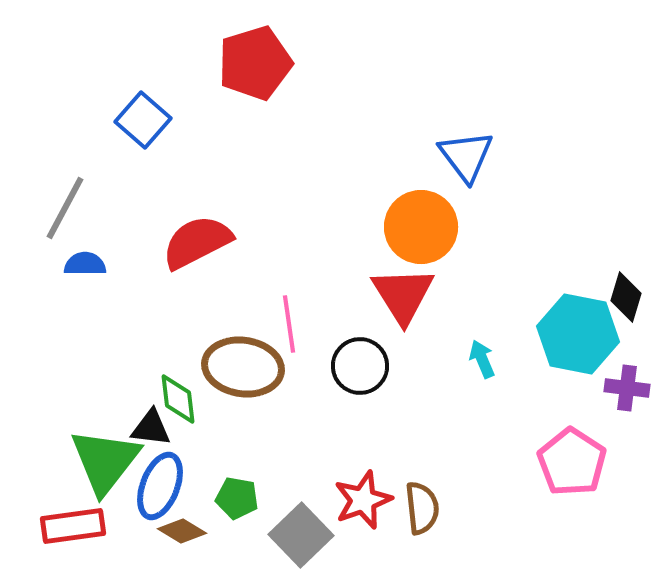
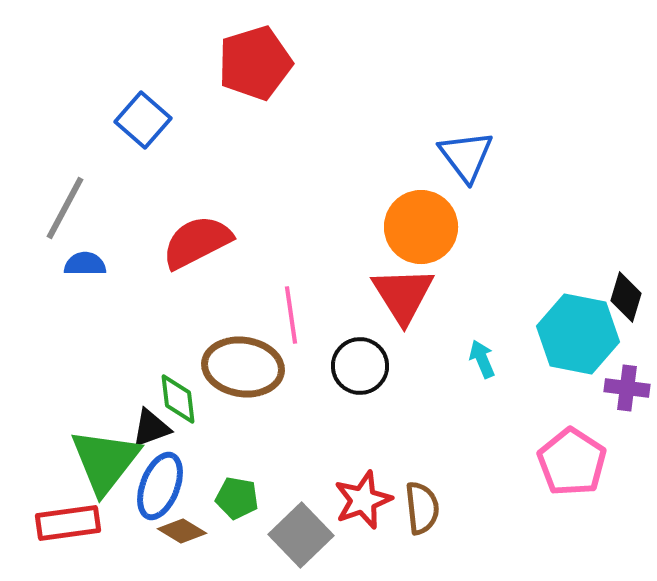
pink line: moved 2 px right, 9 px up
black triangle: rotated 27 degrees counterclockwise
red rectangle: moved 5 px left, 3 px up
